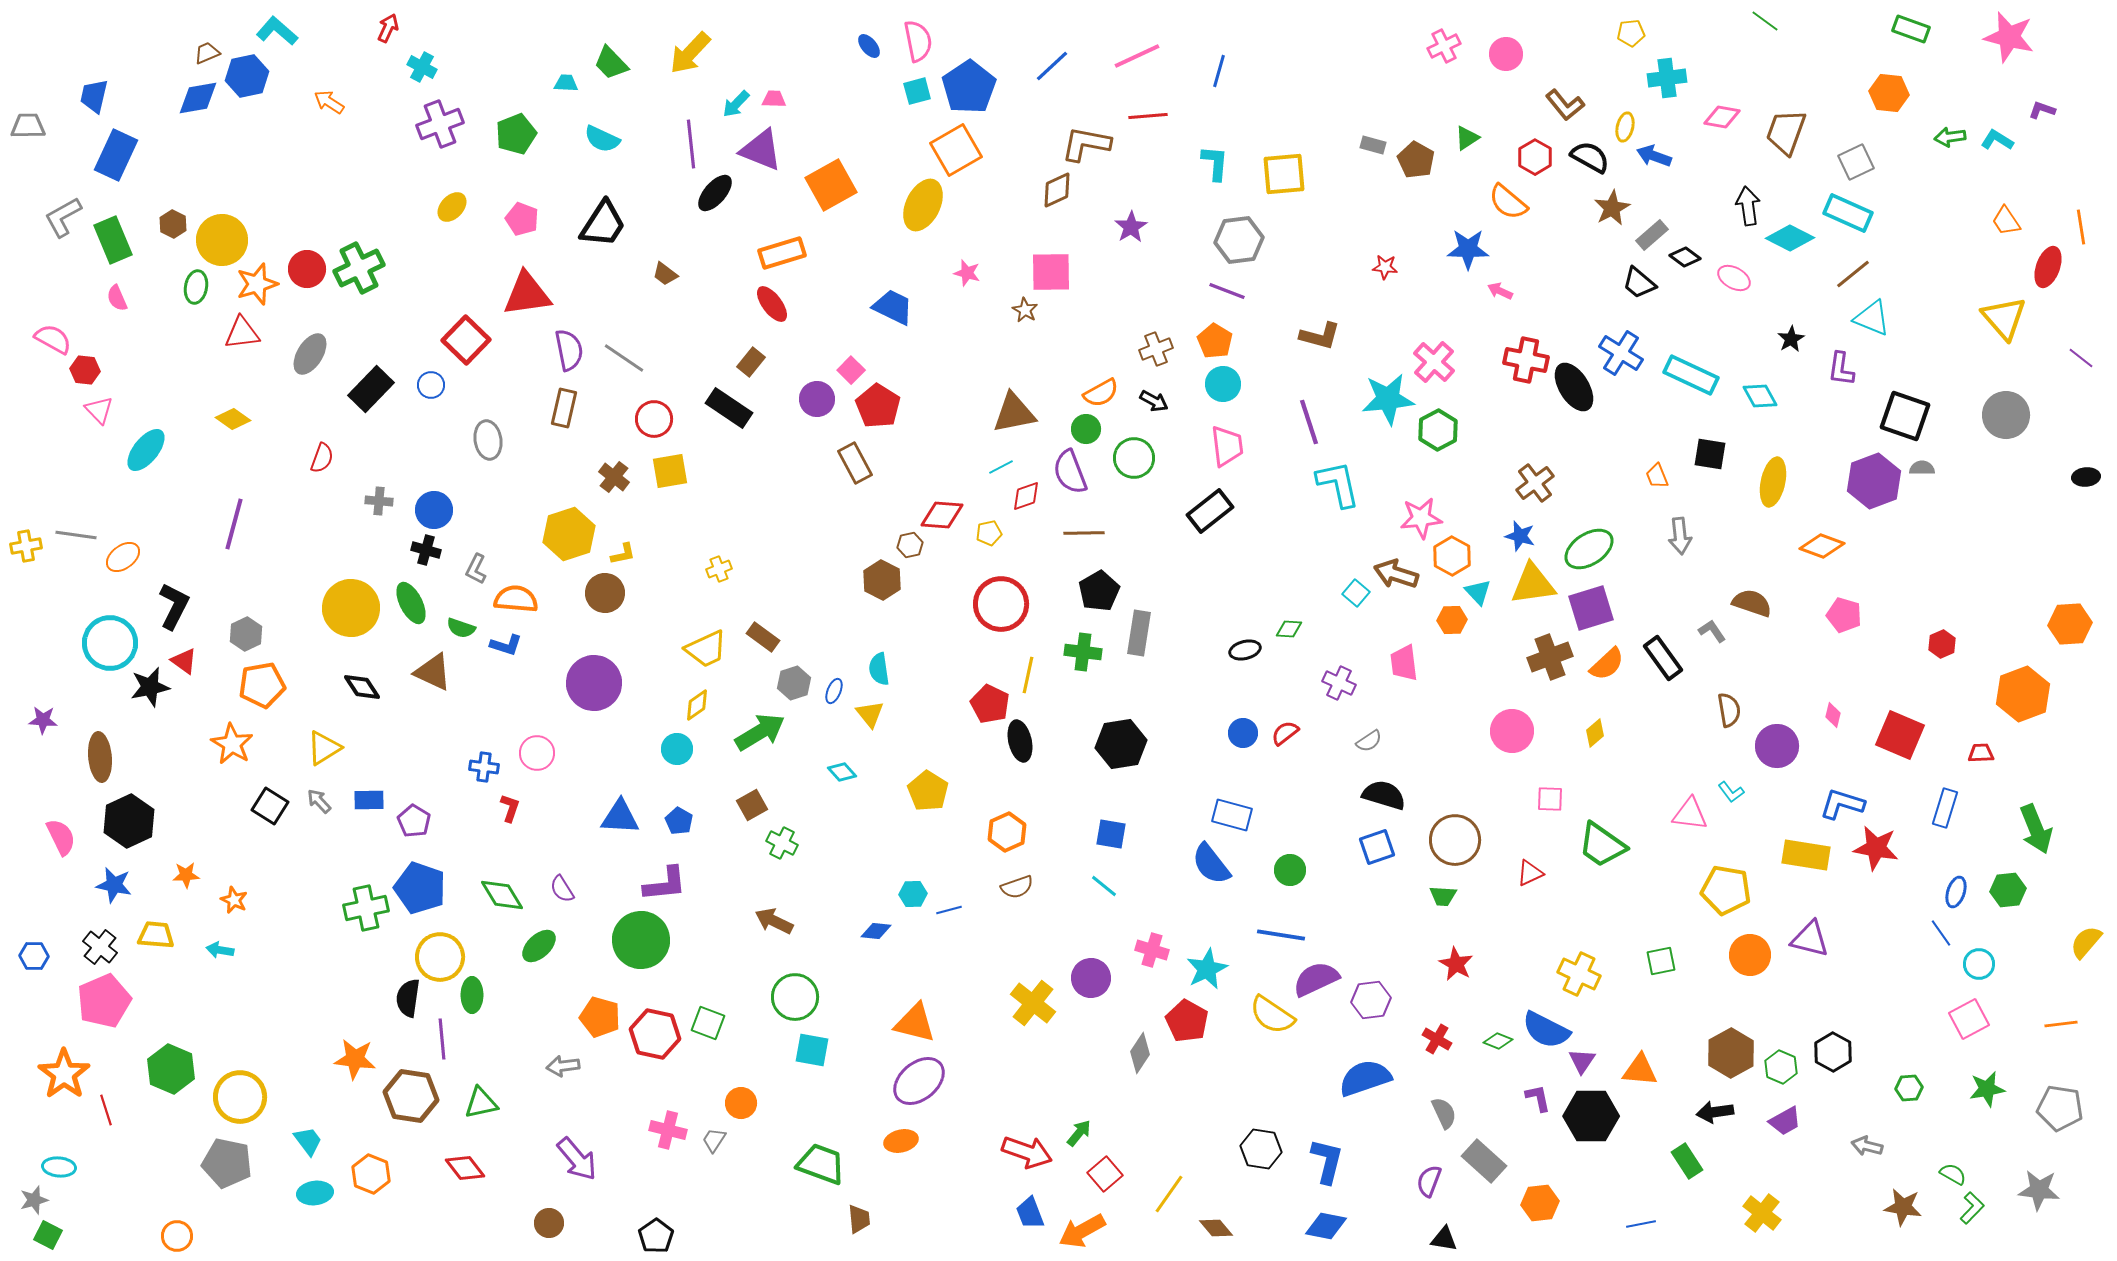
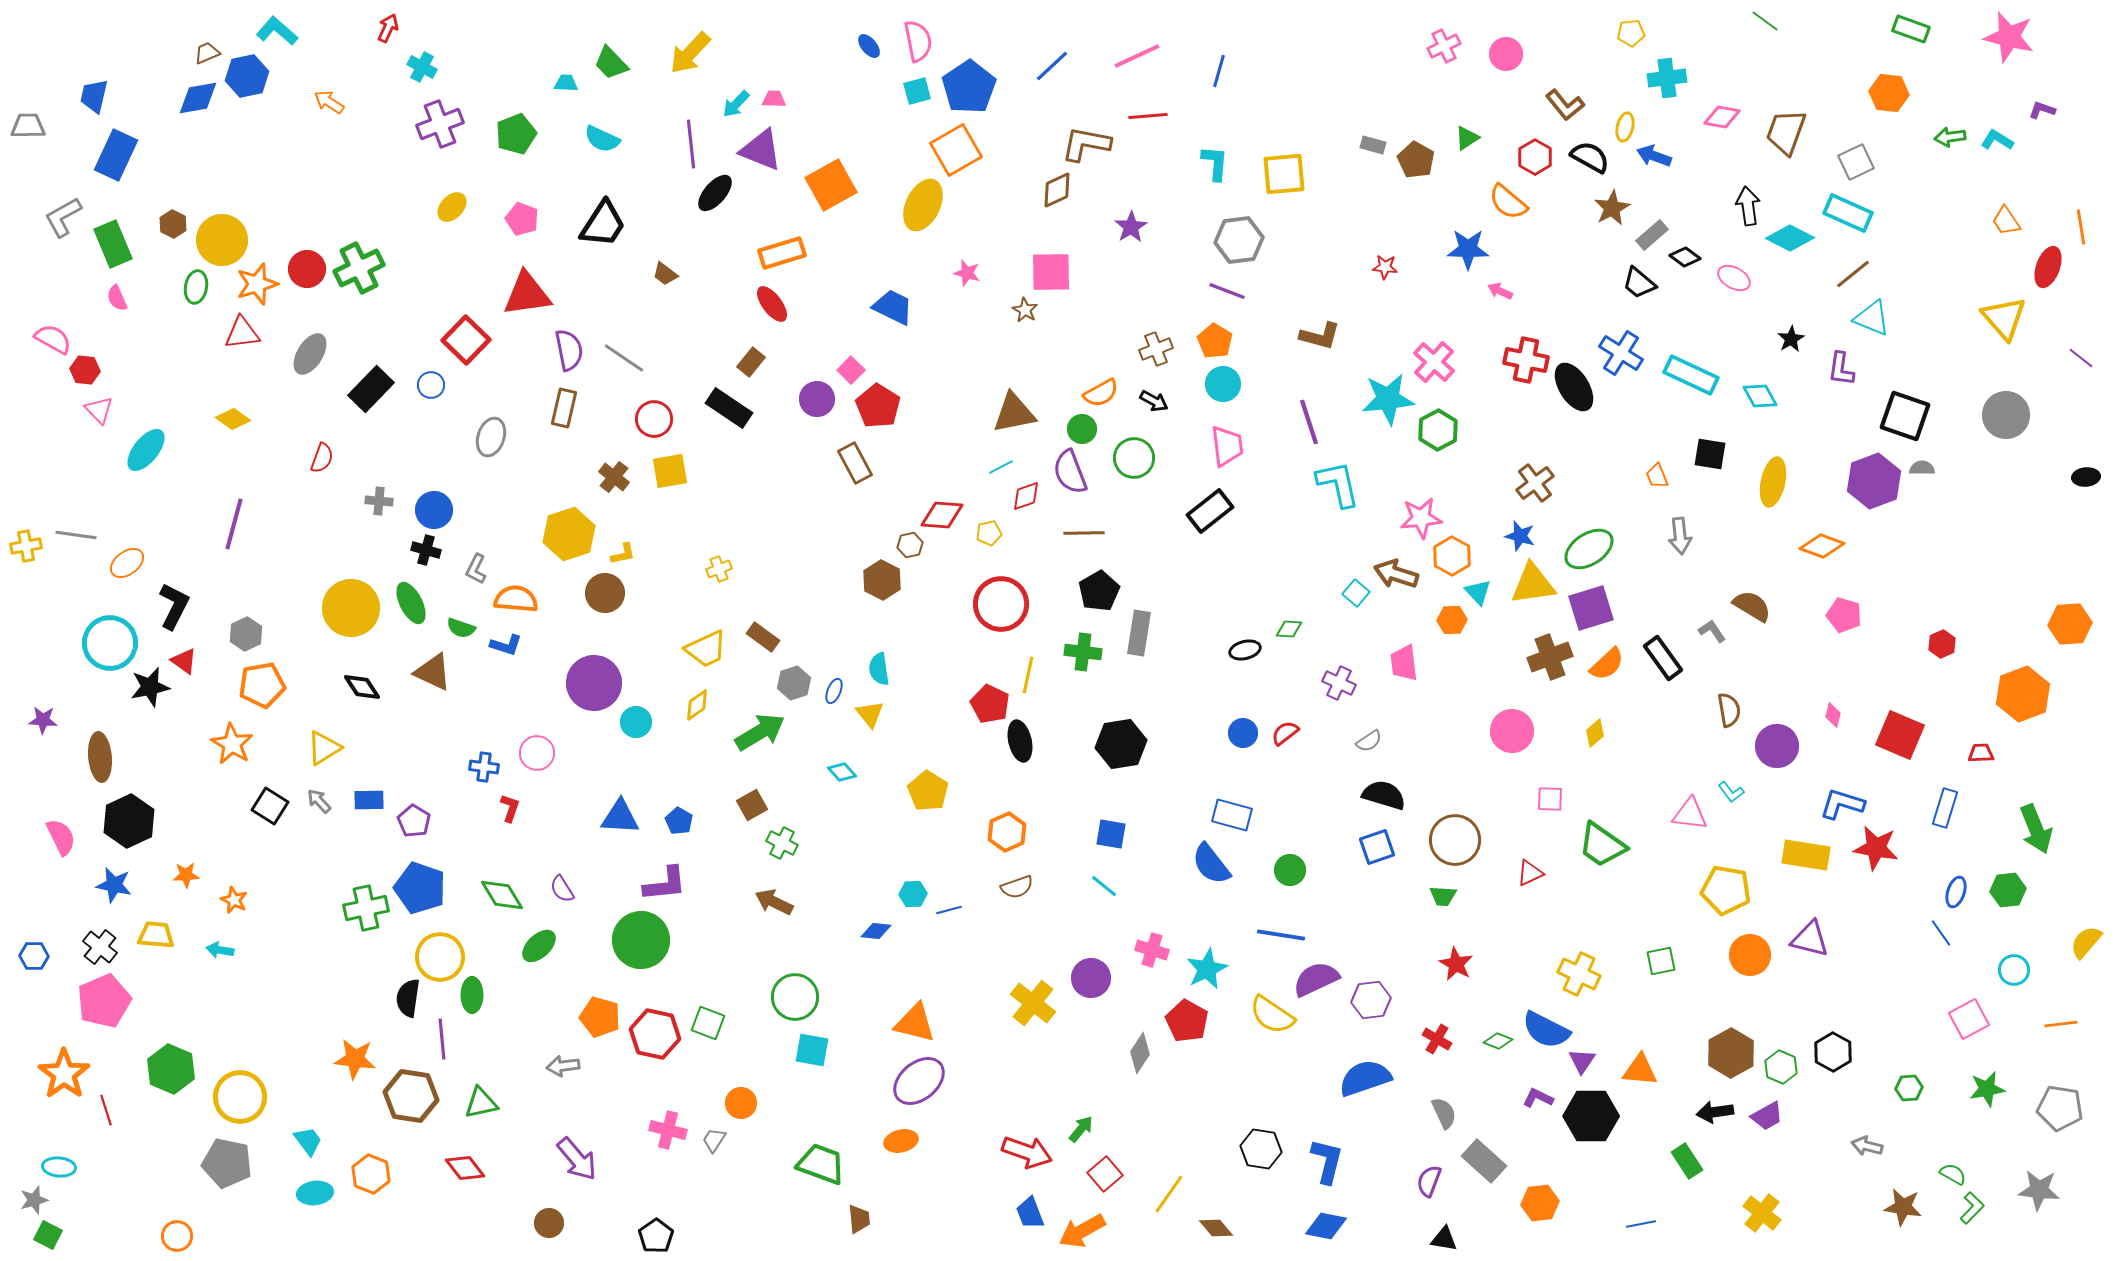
green rectangle at (113, 240): moved 4 px down
green circle at (1086, 429): moved 4 px left
gray ellipse at (488, 440): moved 3 px right, 3 px up; rotated 27 degrees clockwise
orange ellipse at (123, 557): moved 4 px right, 6 px down
brown semicircle at (1752, 603): moved 3 px down; rotated 12 degrees clockwise
cyan circle at (677, 749): moved 41 px left, 27 px up
brown arrow at (774, 921): moved 19 px up
cyan circle at (1979, 964): moved 35 px right, 6 px down
purple L-shape at (1538, 1098): rotated 52 degrees counterclockwise
purple trapezoid at (1785, 1121): moved 18 px left, 5 px up
green arrow at (1079, 1133): moved 2 px right, 4 px up
